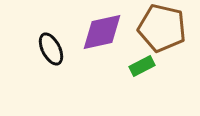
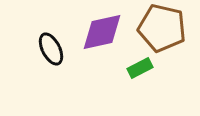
green rectangle: moved 2 px left, 2 px down
